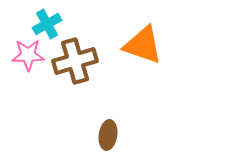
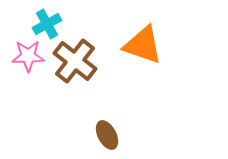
pink star: moved 1 px down
brown cross: rotated 36 degrees counterclockwise
brown ellipse: moved 1 px left; rotated 36 degrees counterclockwise
